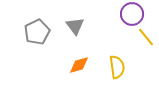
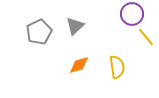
gray triangle: rotated 24 degrees clockwise
gray pentagon: moved 2 px right
